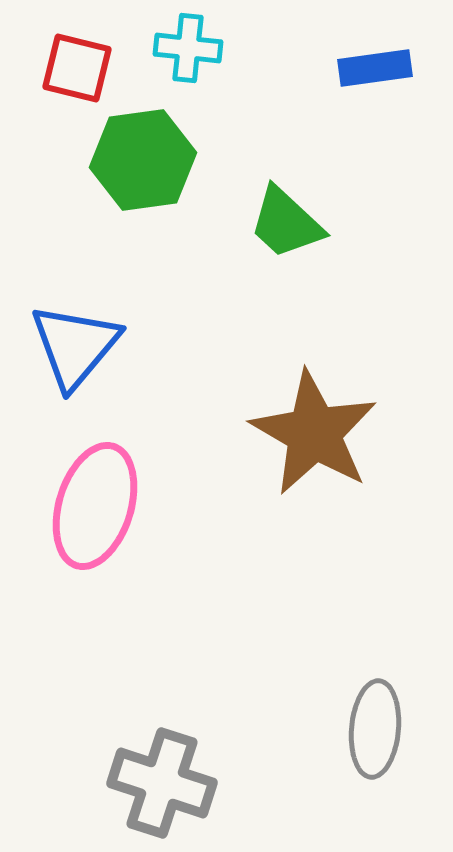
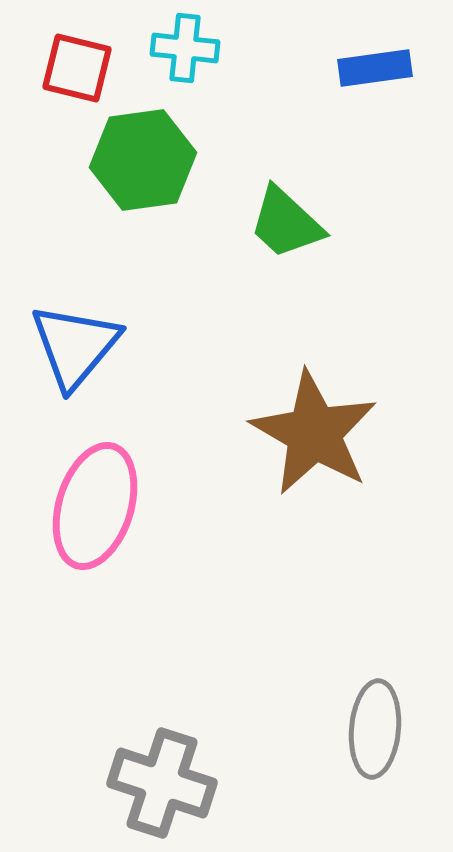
cyan cross: moved 3 px left
